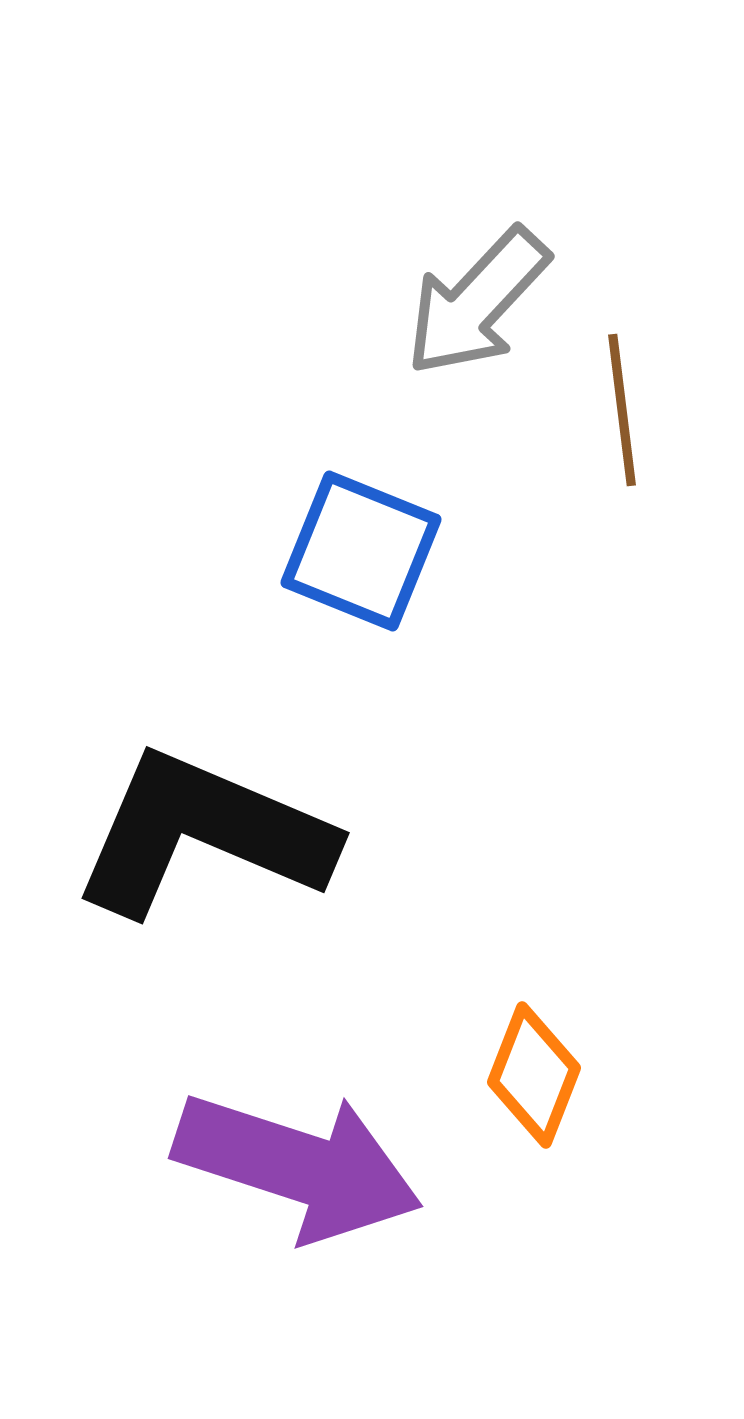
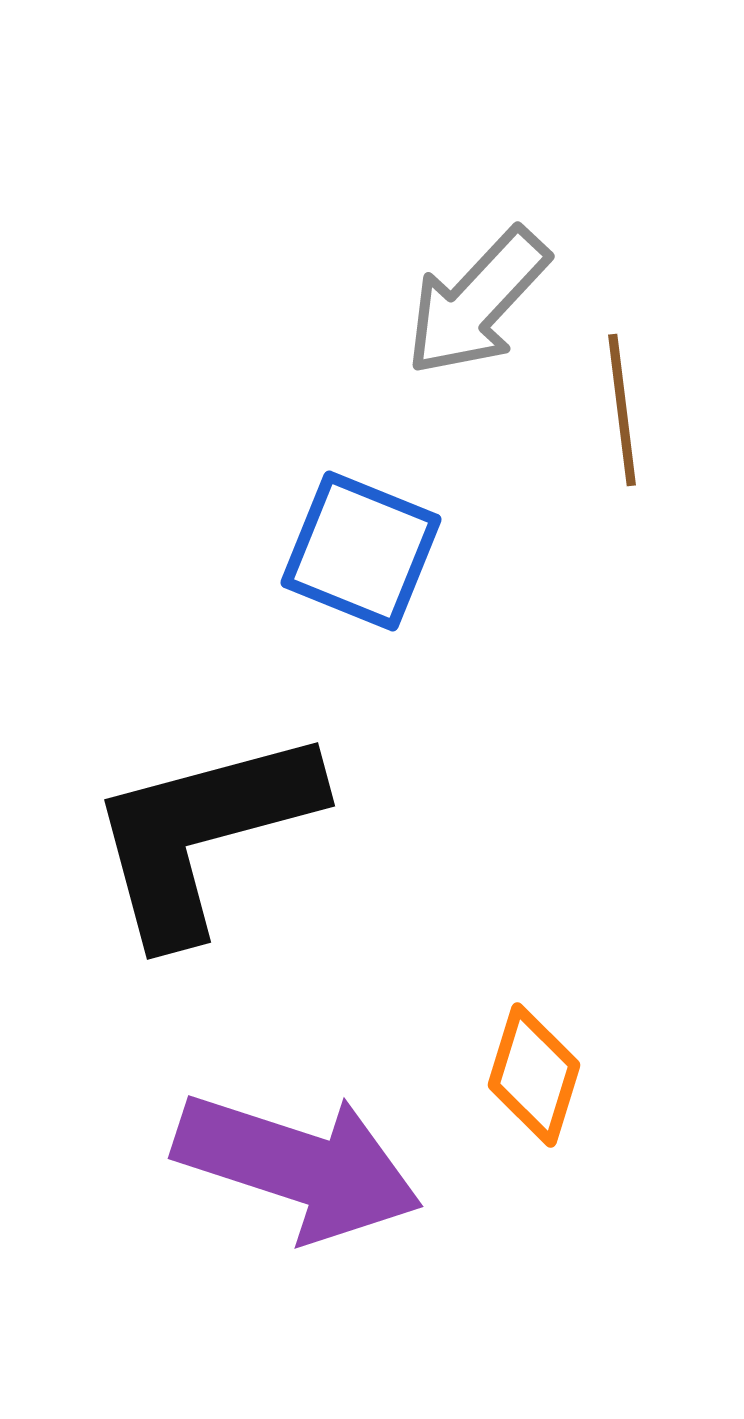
black L-shape: rotated 38 degrees counterclockwise
orange diamond: rotated 4 degrees counterclockwise
